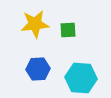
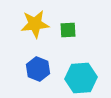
blue hexagon: rotated 25 degrees clockwise
cyan hexagon: rotated 8 degrees counterclockwise
